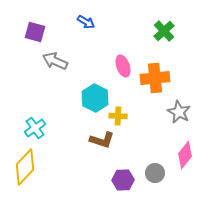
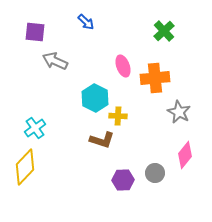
blue arrow: rotated 12 degrees clockwise
purple square: rotated 10 degrees counterclockwise
